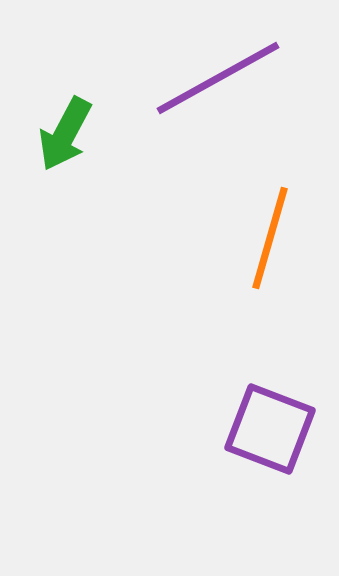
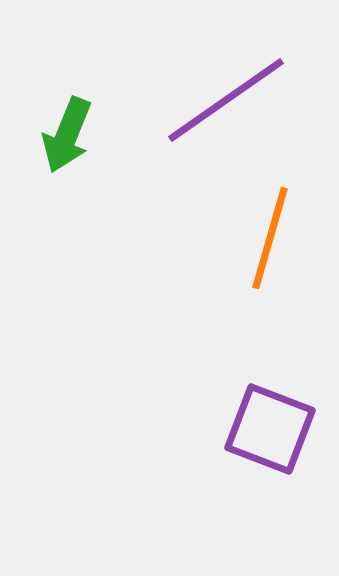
purple line: moved 8 px right, 22 px down; rotated 6 degrees counterclockwise
green arrow: moved 2 px right, 1 px down; rotated 6 degrees counterclockwise
